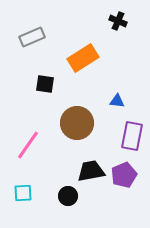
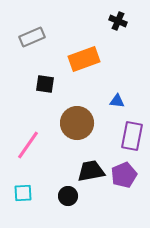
orange rectangle: moved 1 px right, 1 px down; rotated 12 degrees clockwise
